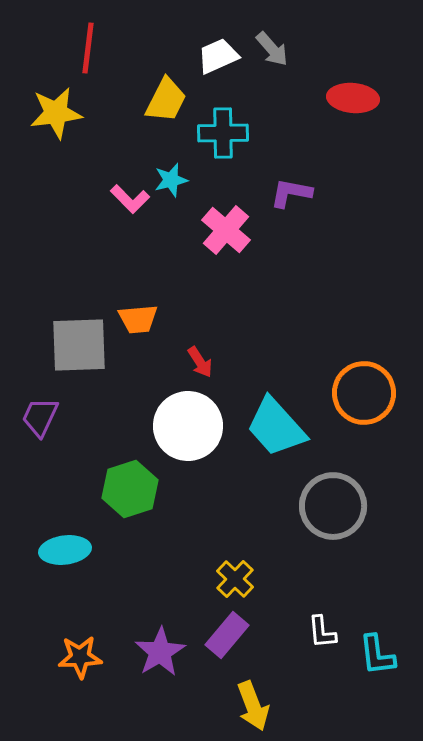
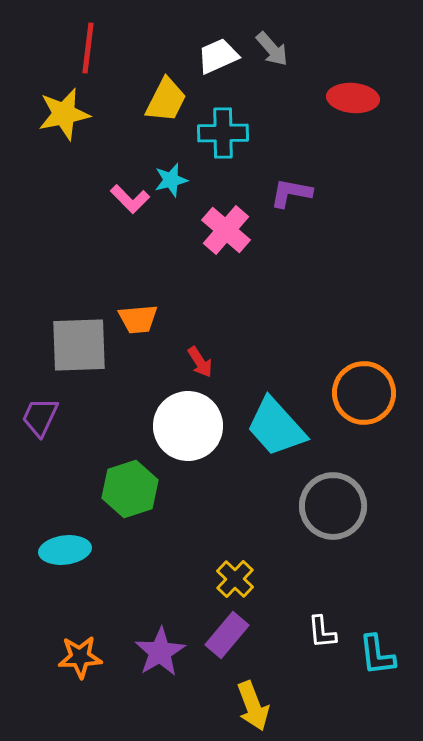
yellow star: moved 8 px right, 1 px down; rotated 4 degrees counterclockwise
